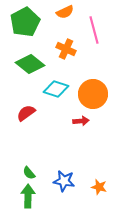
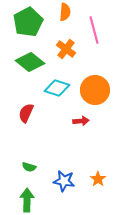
orange semicircle: rotated 60 degrees counterclockwise
green pentagon: moved 3 px right
orange cross: rotated 12 degrees clockwise
green diamond: moved 2 px up
cyan diamond: moved 1 px right, 1 px up
orange circle: moved 2 px right, 4 px up
red semicircle: rotated 30 degrees counterclockwise
green semicircle: moved 6 px up; rotated 32 degrees counterclockwise
orange star: moved 1 px left, 8 px up; rotated 21 degrees clockwise
green arrow: moved 1 px left, 4 px down
